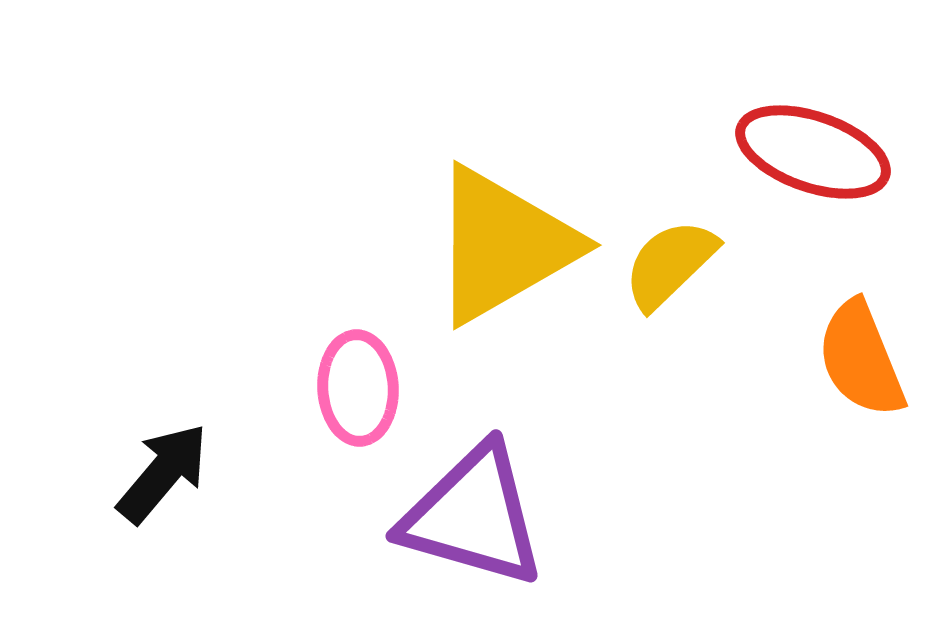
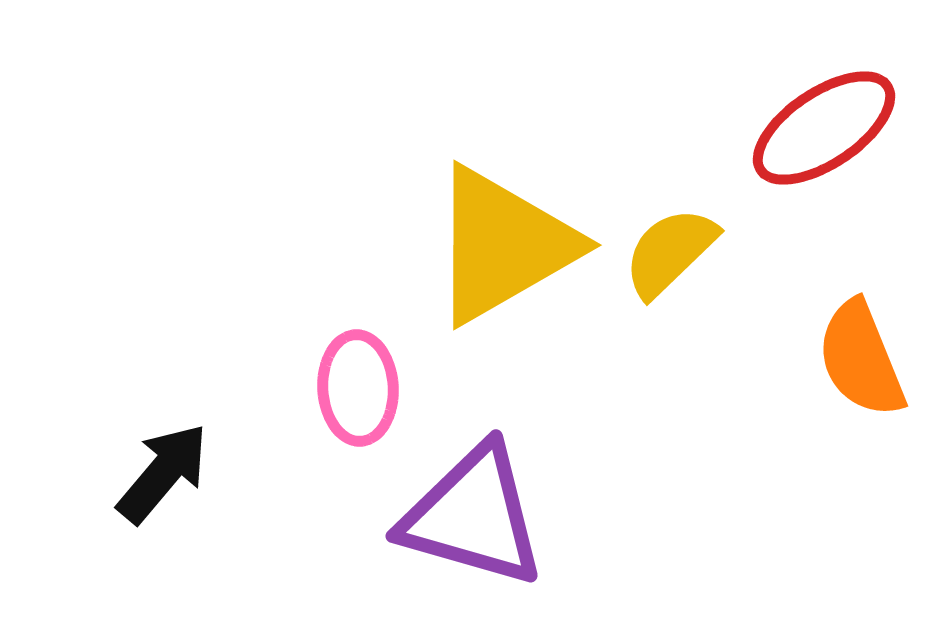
red ellipse: moved 11 px right, 24 px up; rotated 53 degrees counterclockwise
yellow semicircle: moved 12 px up
